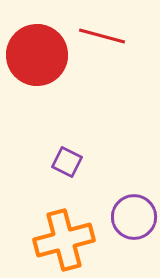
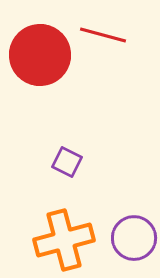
red line: moved 1 px right, 1 px up
red circle: moved 3 px right
purple circle: moved 21 px down
